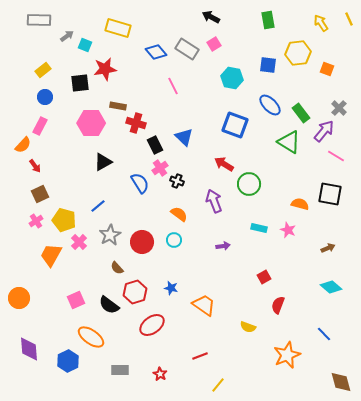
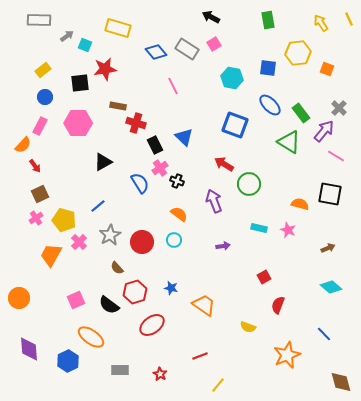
blue square at (268, 65): moved 3 px down
pink hexagon at (91, 123): moved 13 px left
pink cross at (36, 221): moved 3 px up
